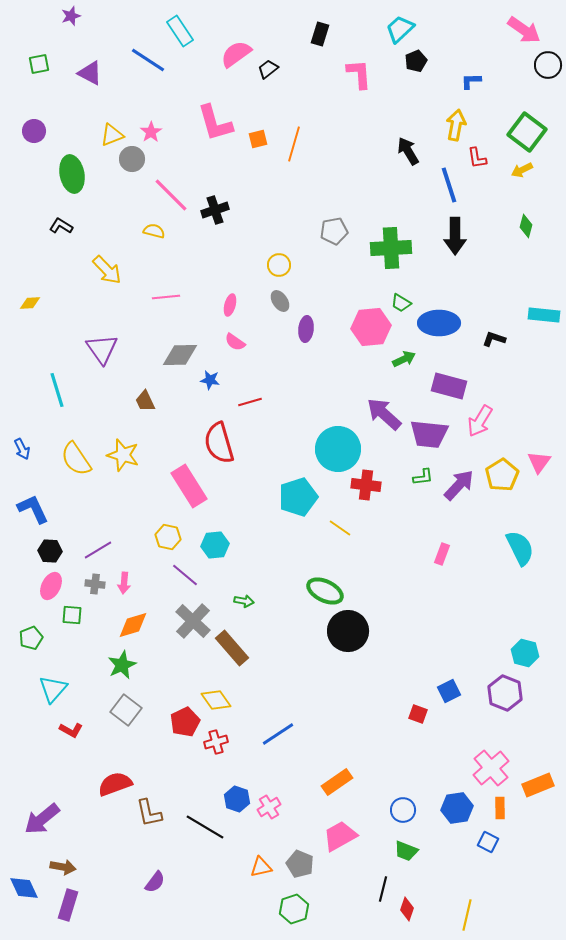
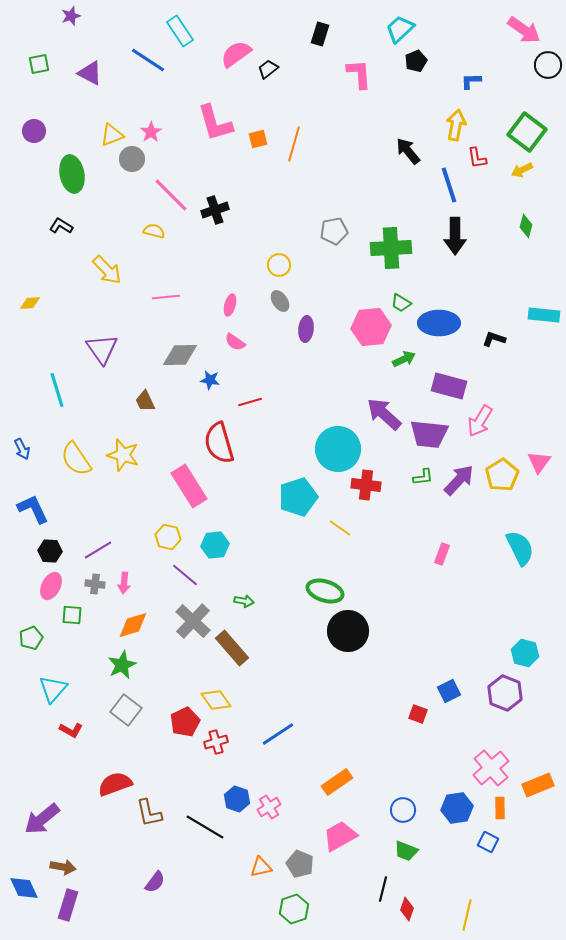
black arrow at (408, 151): rotated 8 degrees counterclockwise
purple arrow at (459, 485): moved 5 px up
green ellipse at (325, 591): rotated 9 degrees counterclockwise
